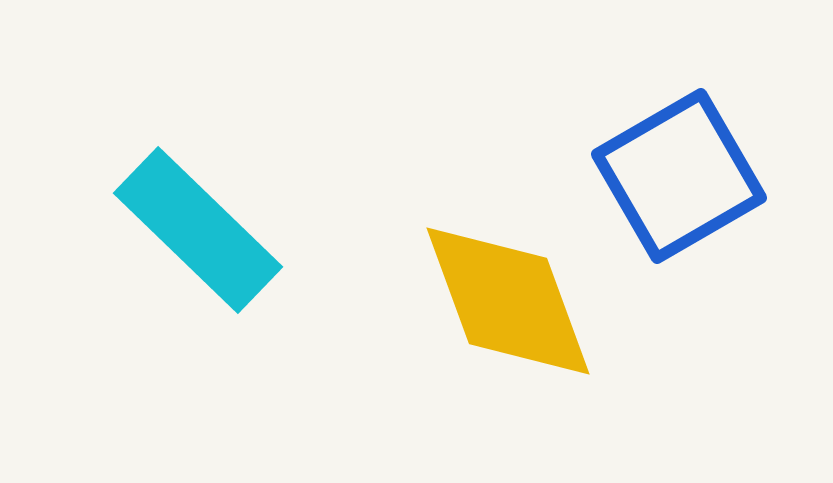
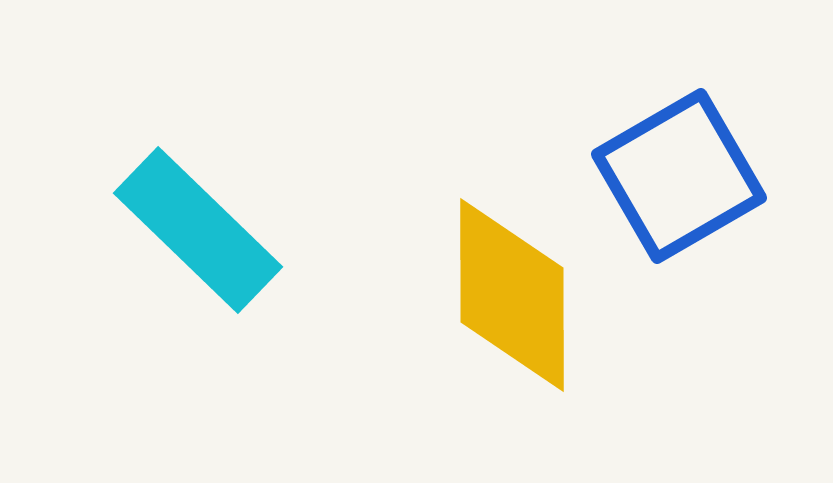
yellow diamond: moved 4 px right, 6 px up; rotated 20 degrees clockwise
